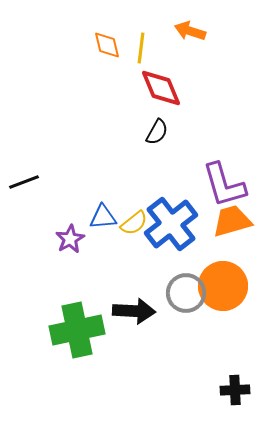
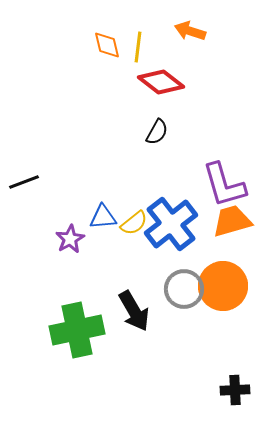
yellow line: moved 3 px left, 1 px up
red diamond: moved 6 px up; rotated 30 degrees counterclockwise
gray circle: moved 2 px left, 4 px up
black arrow: rotated 57 degrees clockwise
